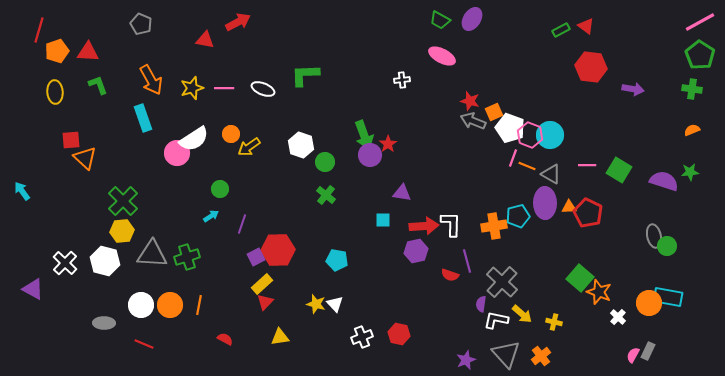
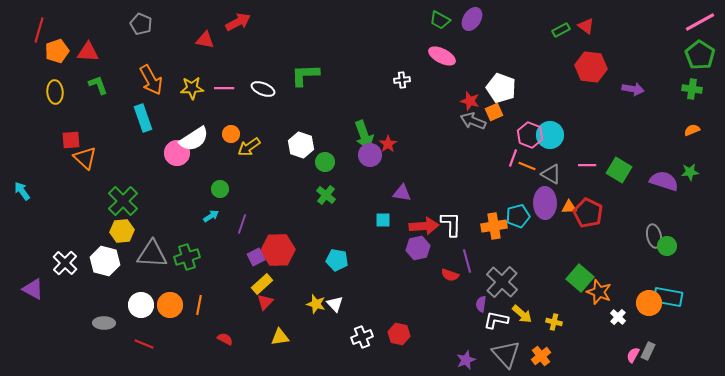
yellow star at (192, 88): rotated 15 degrees clockwise
white pentagon at (510, 128): moved 9 px left, 40 px up
purple hexagon at (416, 251): moved 2 px right, 3 px up
